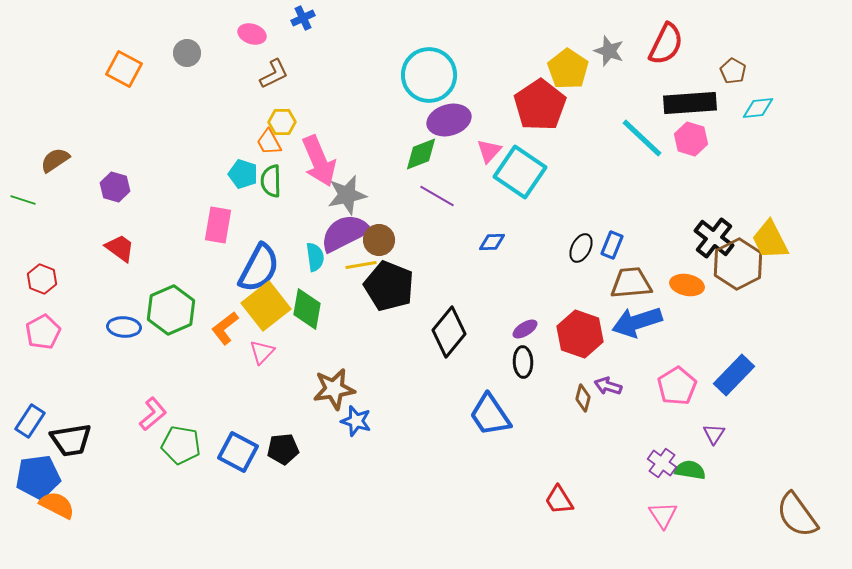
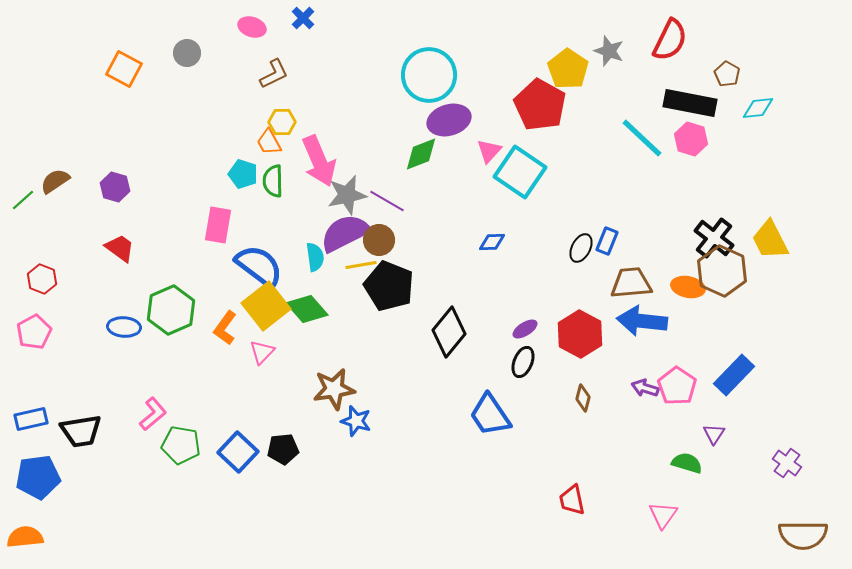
blue cross at (303, 18): rotated 20 degrees counterclockwise
pink ellipse at (252, 34): moved 7 px up
red semicircle at (666, 44): moved 4 px right, 4 px up
brown pentagon at (733, 71): moved 6 px left, 3 px down
black rectangle at (690, 103): rotated 15 degrees clockwise
red pentagon at (540, 105): rotated 9 degrees counterclockwise
brown semicircle at (55, 160): moved 21 px down
green semicircle at (271, 181): moved 2 px right
purple line at (437, 196): moved 50 px left, 5 px down
green line at (23, 200): rotated 60 degrees counterclockwise
blue rectangle at (612, 245): moved 5 px left, 4 px up
brown hexagon at (738, 264): moved 16 px left, 7 px down; rotated 9 degrees counterclockwise
blue semicircle at (259, 268): moved 2 px up; rotated 81 degrees counterclockwise
orange ellipse at (687, 285): moved 1 px right, 2 px down
green diamond at (307, 309): rotated 51 degrees counterclockwise
blue arrow at (637, 322): moved 5 px right, 1 px up; rotated 24 degrees clockwise
orange L-shape at (225, 328): rotated 16 degrees counterclockwise
pink pentagon at (43, 332): moved 9 px left
red hexagon at (580, 334): rotated 9 degrees clockwise
black ellipse at (523, 362): rotated 24 degrees clockwise
purple arrow at (608, 386): moved 37 px right, 2 px down
pink pentagon at (677, 386): rotated 6 degrees counterclockwise
blue rectangle at (30, 421): moved 1 px right, 2 px up; rotated 44 degrees clockwise
black trapezoid at (71, 440): moved 10 px right, 9 px up
blue square at (238, 452): rotated 15 degrees clockwise
purple cross at (662, 463): moved 125 px right
green semicircle at (690, 470): moved 3 px left, 7 px up; rotated 8 degrees clockwise
red trapezoid at (559, 500): moved 13 px right; rotated 20 degrees clockwise
orange semicircle at (57, 505): moved 32 px left, 32 px down; rotated 33 degrees counterclockwise
pink triangle at (663, 515): rotated 8 degrees clockwise
brown semicircle at (797, 515): moved 6 px right, 20 px down; rotated 54 degrees counterclockwise
